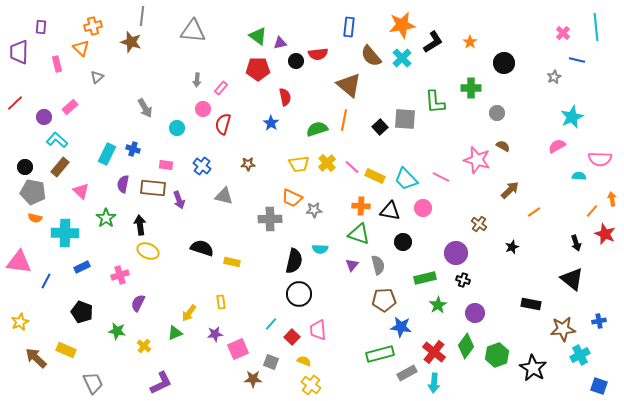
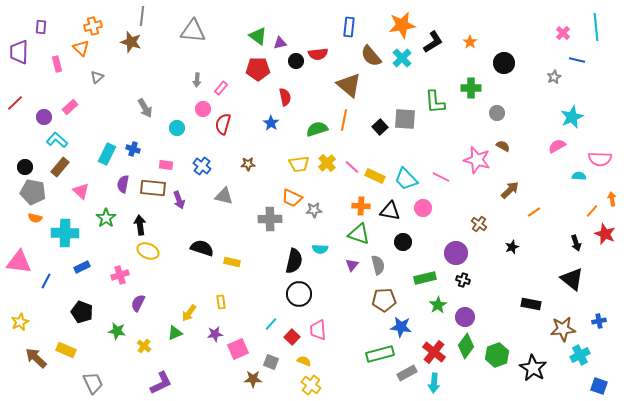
purple circle at (475, 313): moved 10 px left, 4 px down
